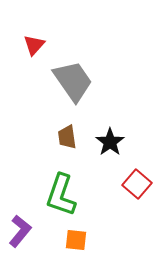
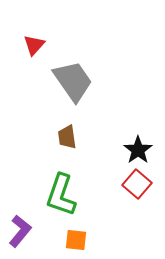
black star: moved 28 px right, 8 px down
